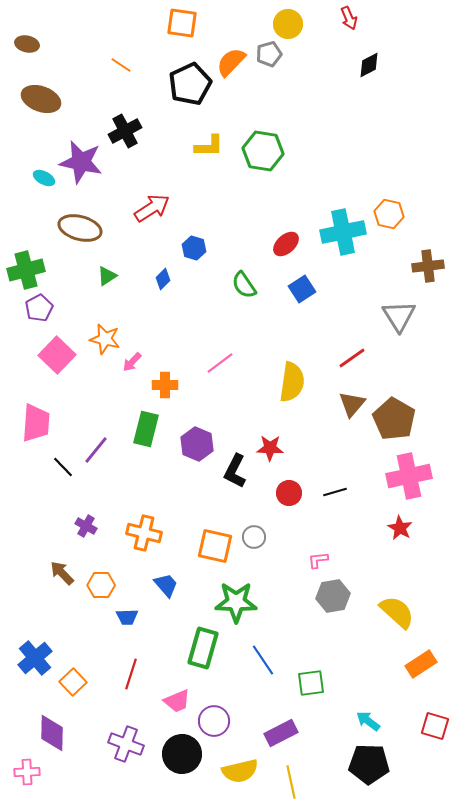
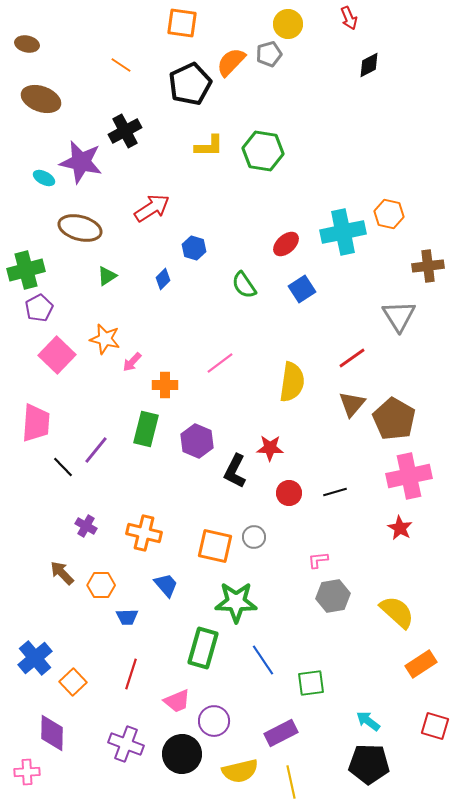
purple hexagon at (197, 444): moved 3 px up
